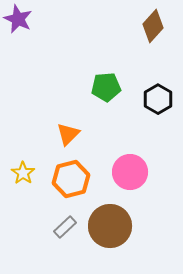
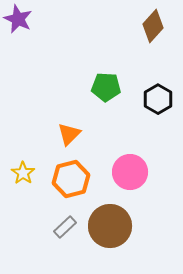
green pentagon: rotated 8 degrees clockwise
orange triangle: moved 1 px right
